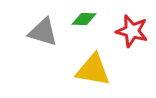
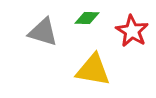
green diamond: moved 3 px right, 1 px up
red star: rotated 16 degrees clockwise
